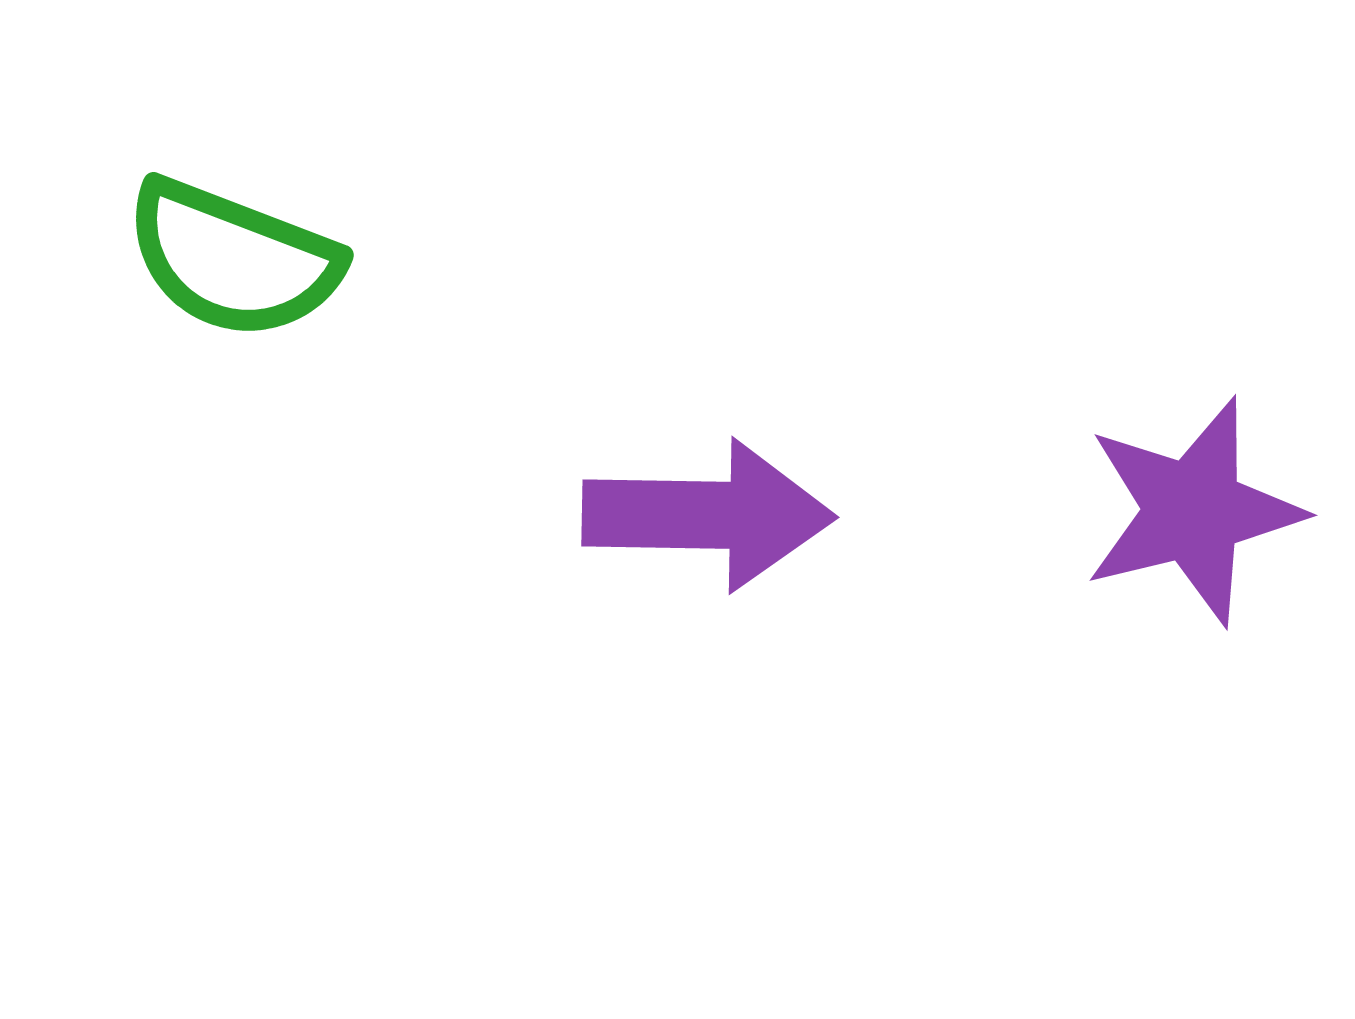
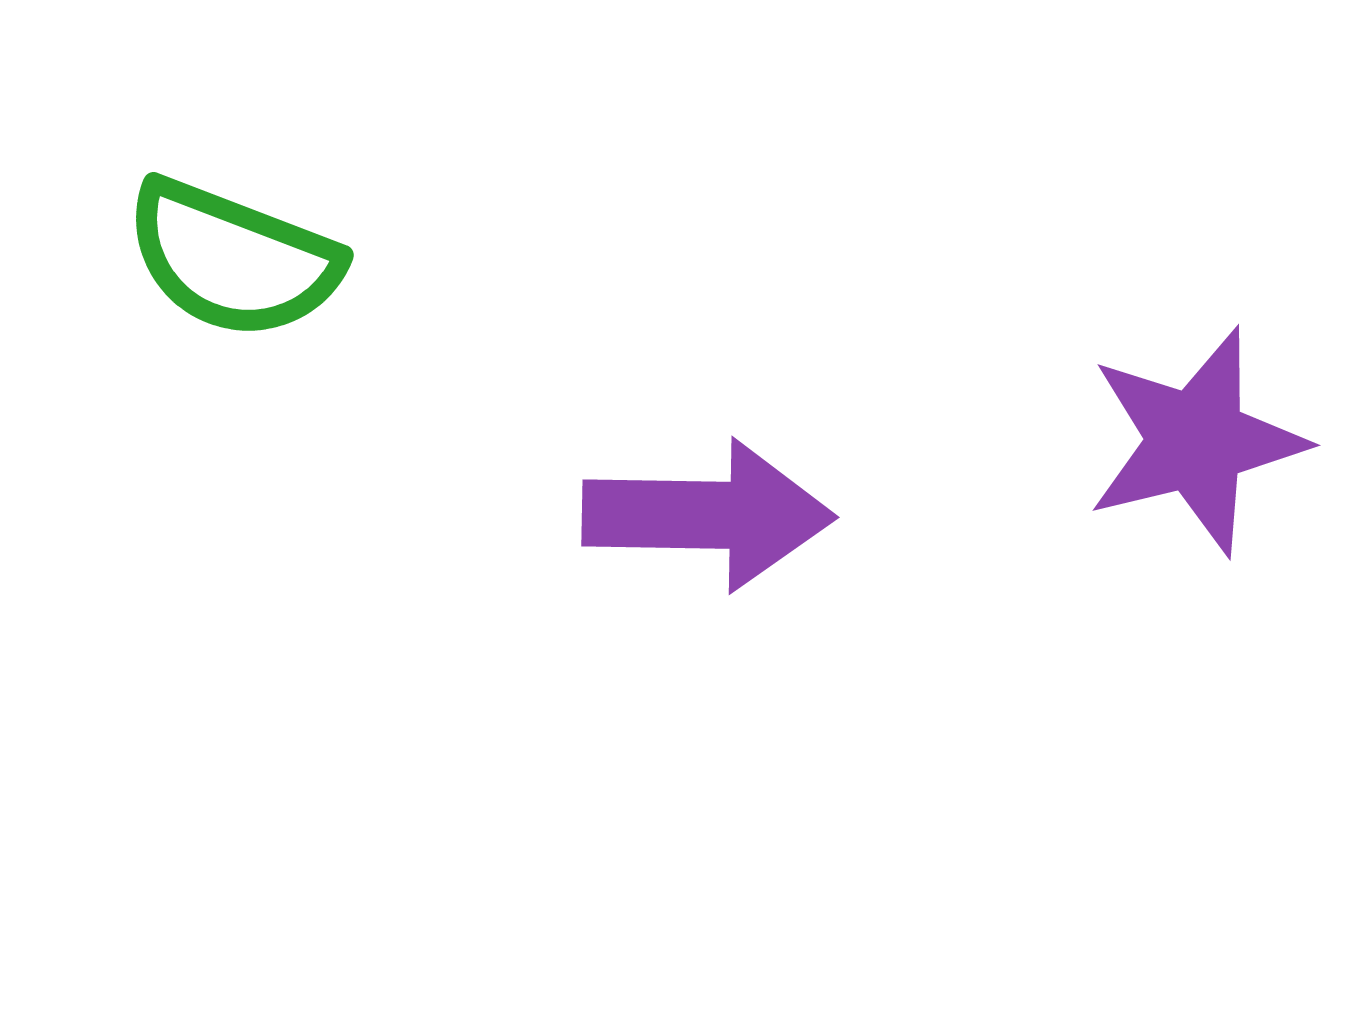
purple star: moved 3 px right, 70 px up
